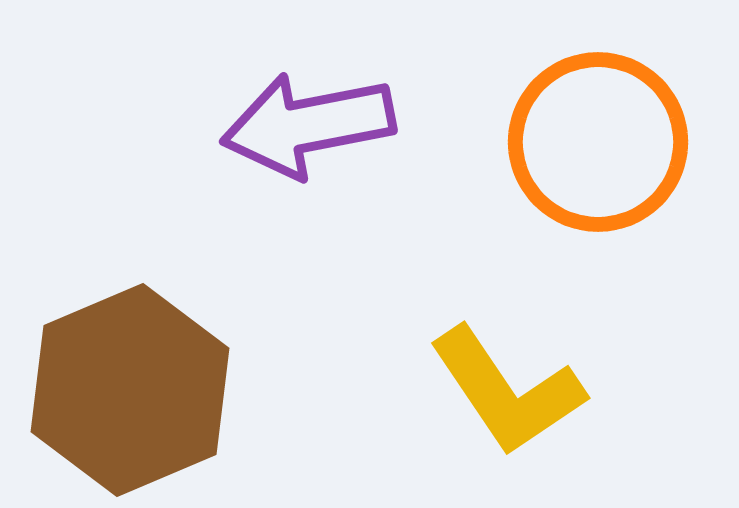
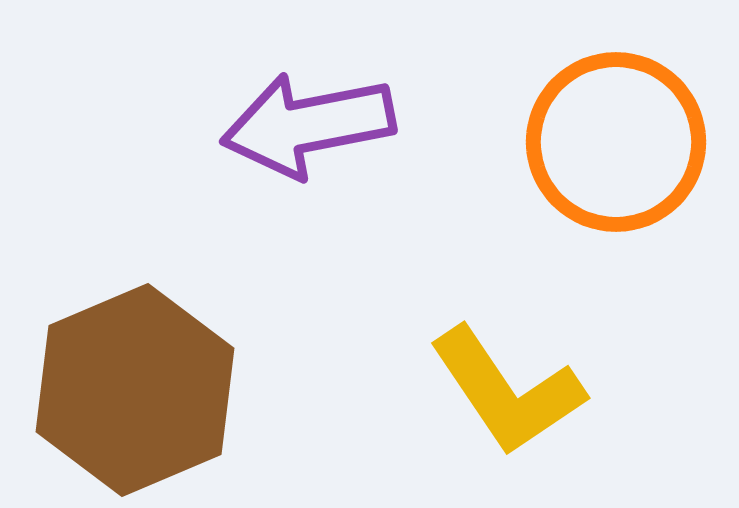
orange circle: moved 18 px right
brown hexagon: moved 5 px right
